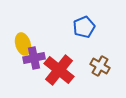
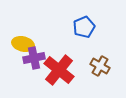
yellow ellipse: rotated 60 degrees counterclockwise
